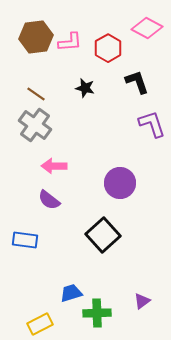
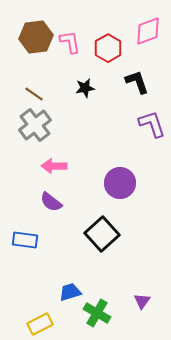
pink diamond: moved 1 px right, 3 px down; rotated 48 degrees counterclockwise
pink L-shape: rotated 95 degrees counterclockwise
black star: rotated 24 degrees counterclockwise
brown line: moved 2 px left
gray cross: rotated 16 degrees clockwise
purple semicircle: moved 2 px right, 2 px down
black square: moved 1 px left, 1 px up
blue trapezoid: moved 1 px left, 1 px up
purple triangle: rotated 18 degrees counterclockwise
green cross: rotated 32 degrees clockwise
